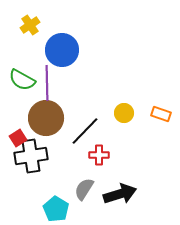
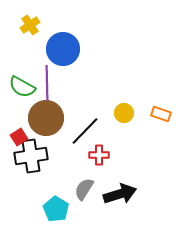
blue circle: moved 1 px right, 1 px up
green semicircle: moved 7 px down
red square: moved 1 px right, 1 px up
